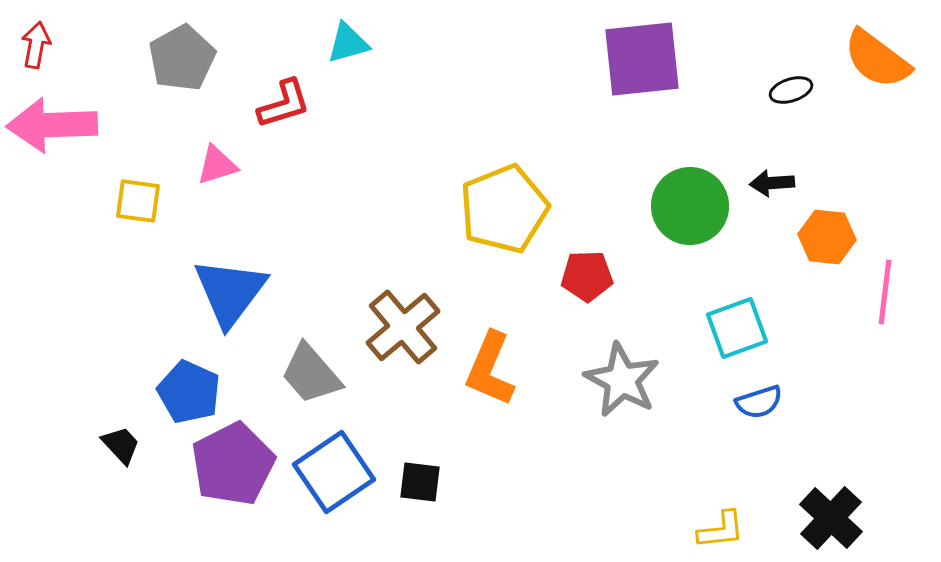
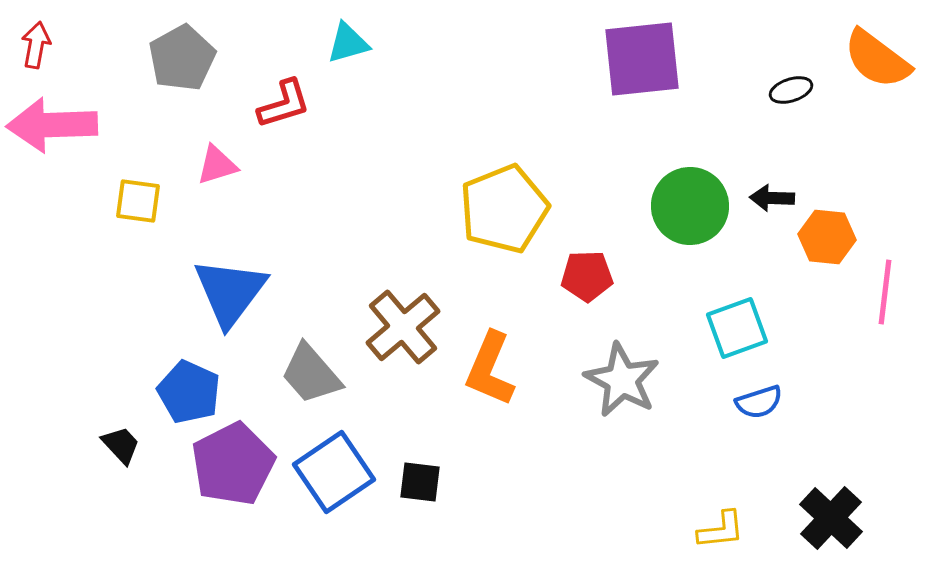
black arrow: moved 15 px down; rotated 6 degrees clockwise
